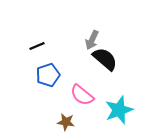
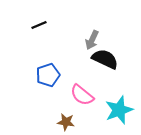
black line: moved 2 px right, 21 px up
black semicircle: rotated 16 degrees counterclockwise
